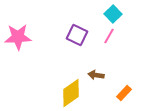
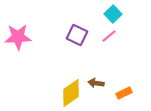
pink line: rotated 21 degrees clockwise
brown arrow: moved 8 px down
orange rectangle: rotated 21 degrees clockwise
